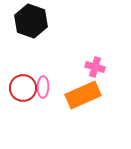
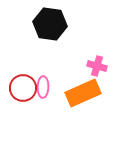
black hexagon: moved 19 px right, 3 px down; rotated 12 degrees counterclockwise
pink cross: moved 2 px right, 1 px up
orange rectangle: moved 2 px up
